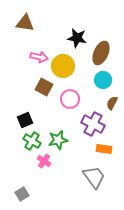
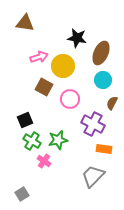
pink arrow: rotated 30 degrees counterclockwise
gray trapezoid: moved 1 px left, 1 px up; rotated 100 degrees counterclockwise
